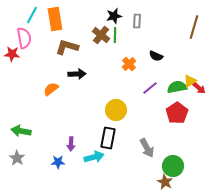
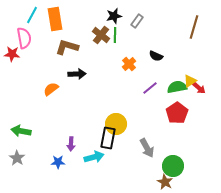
gray rectangle: rotated 32 degrees clockwise
yellow circle: moved 14 px down
